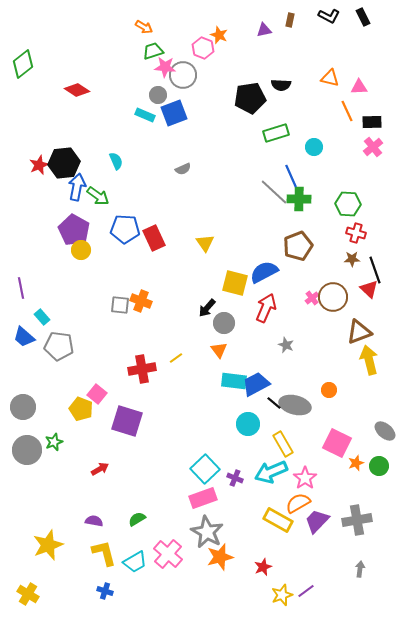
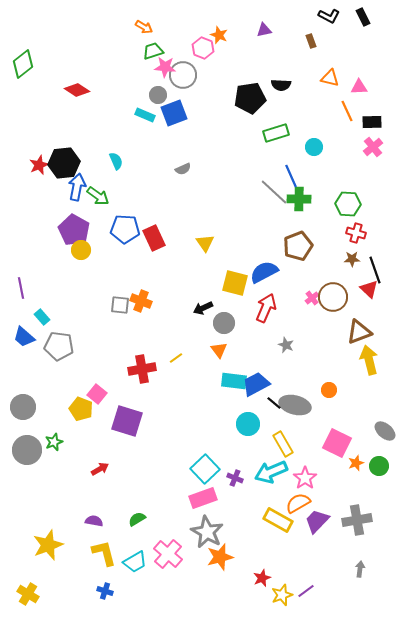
brown rectangle at (290, 20): moved 21 px right, 21 px down; rotated 32 degrees counterclockwise
black arrow at (207, 308): moved 4 px left; rotated 24 degrees clockwise
red star at (263, 567): moved 1 px left, 11 px down
